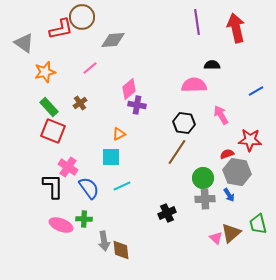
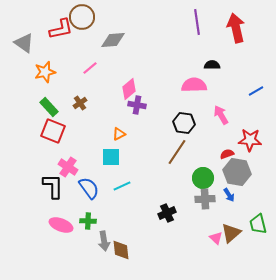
green cross: moved 4 px right, 2 px down
